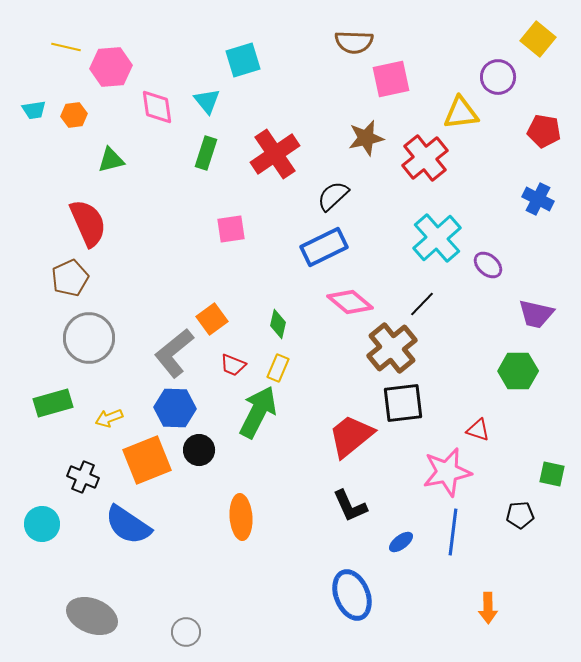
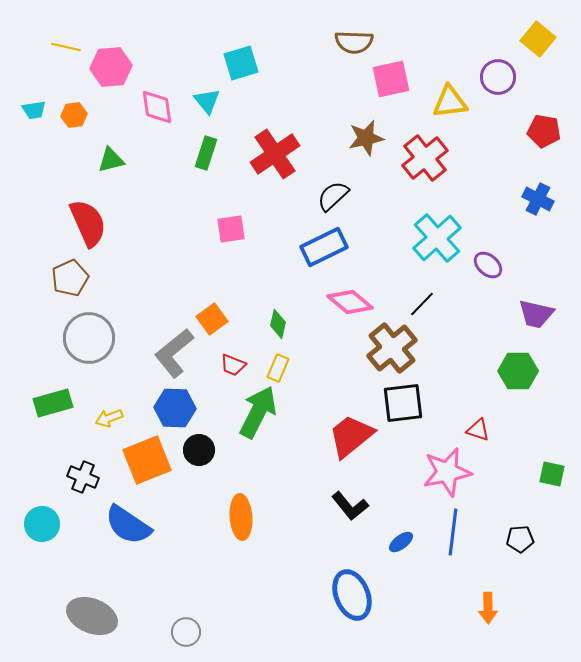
cyan square at (243, 60): moved 2 px left, 3 px down
yellow triangle at (461, 113): moved 11 px left, 11 px up
black L-shape at (350, 506): rotated 15 degrees counterclockwise
black pentagon at (520, 515): moved 24 px down
